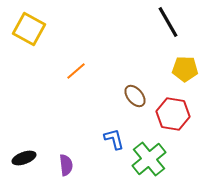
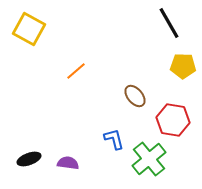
black line: moved 1 px right, 1 px down
yellow pentagon: moved 2 px left, 3 px up
red hexagon: moved 6 px down
black ellipse: moved 5 px right, 1 px down
purple semicircle: moved 2 px right, 2 px up; rotated 75 degrees counterclockwise
